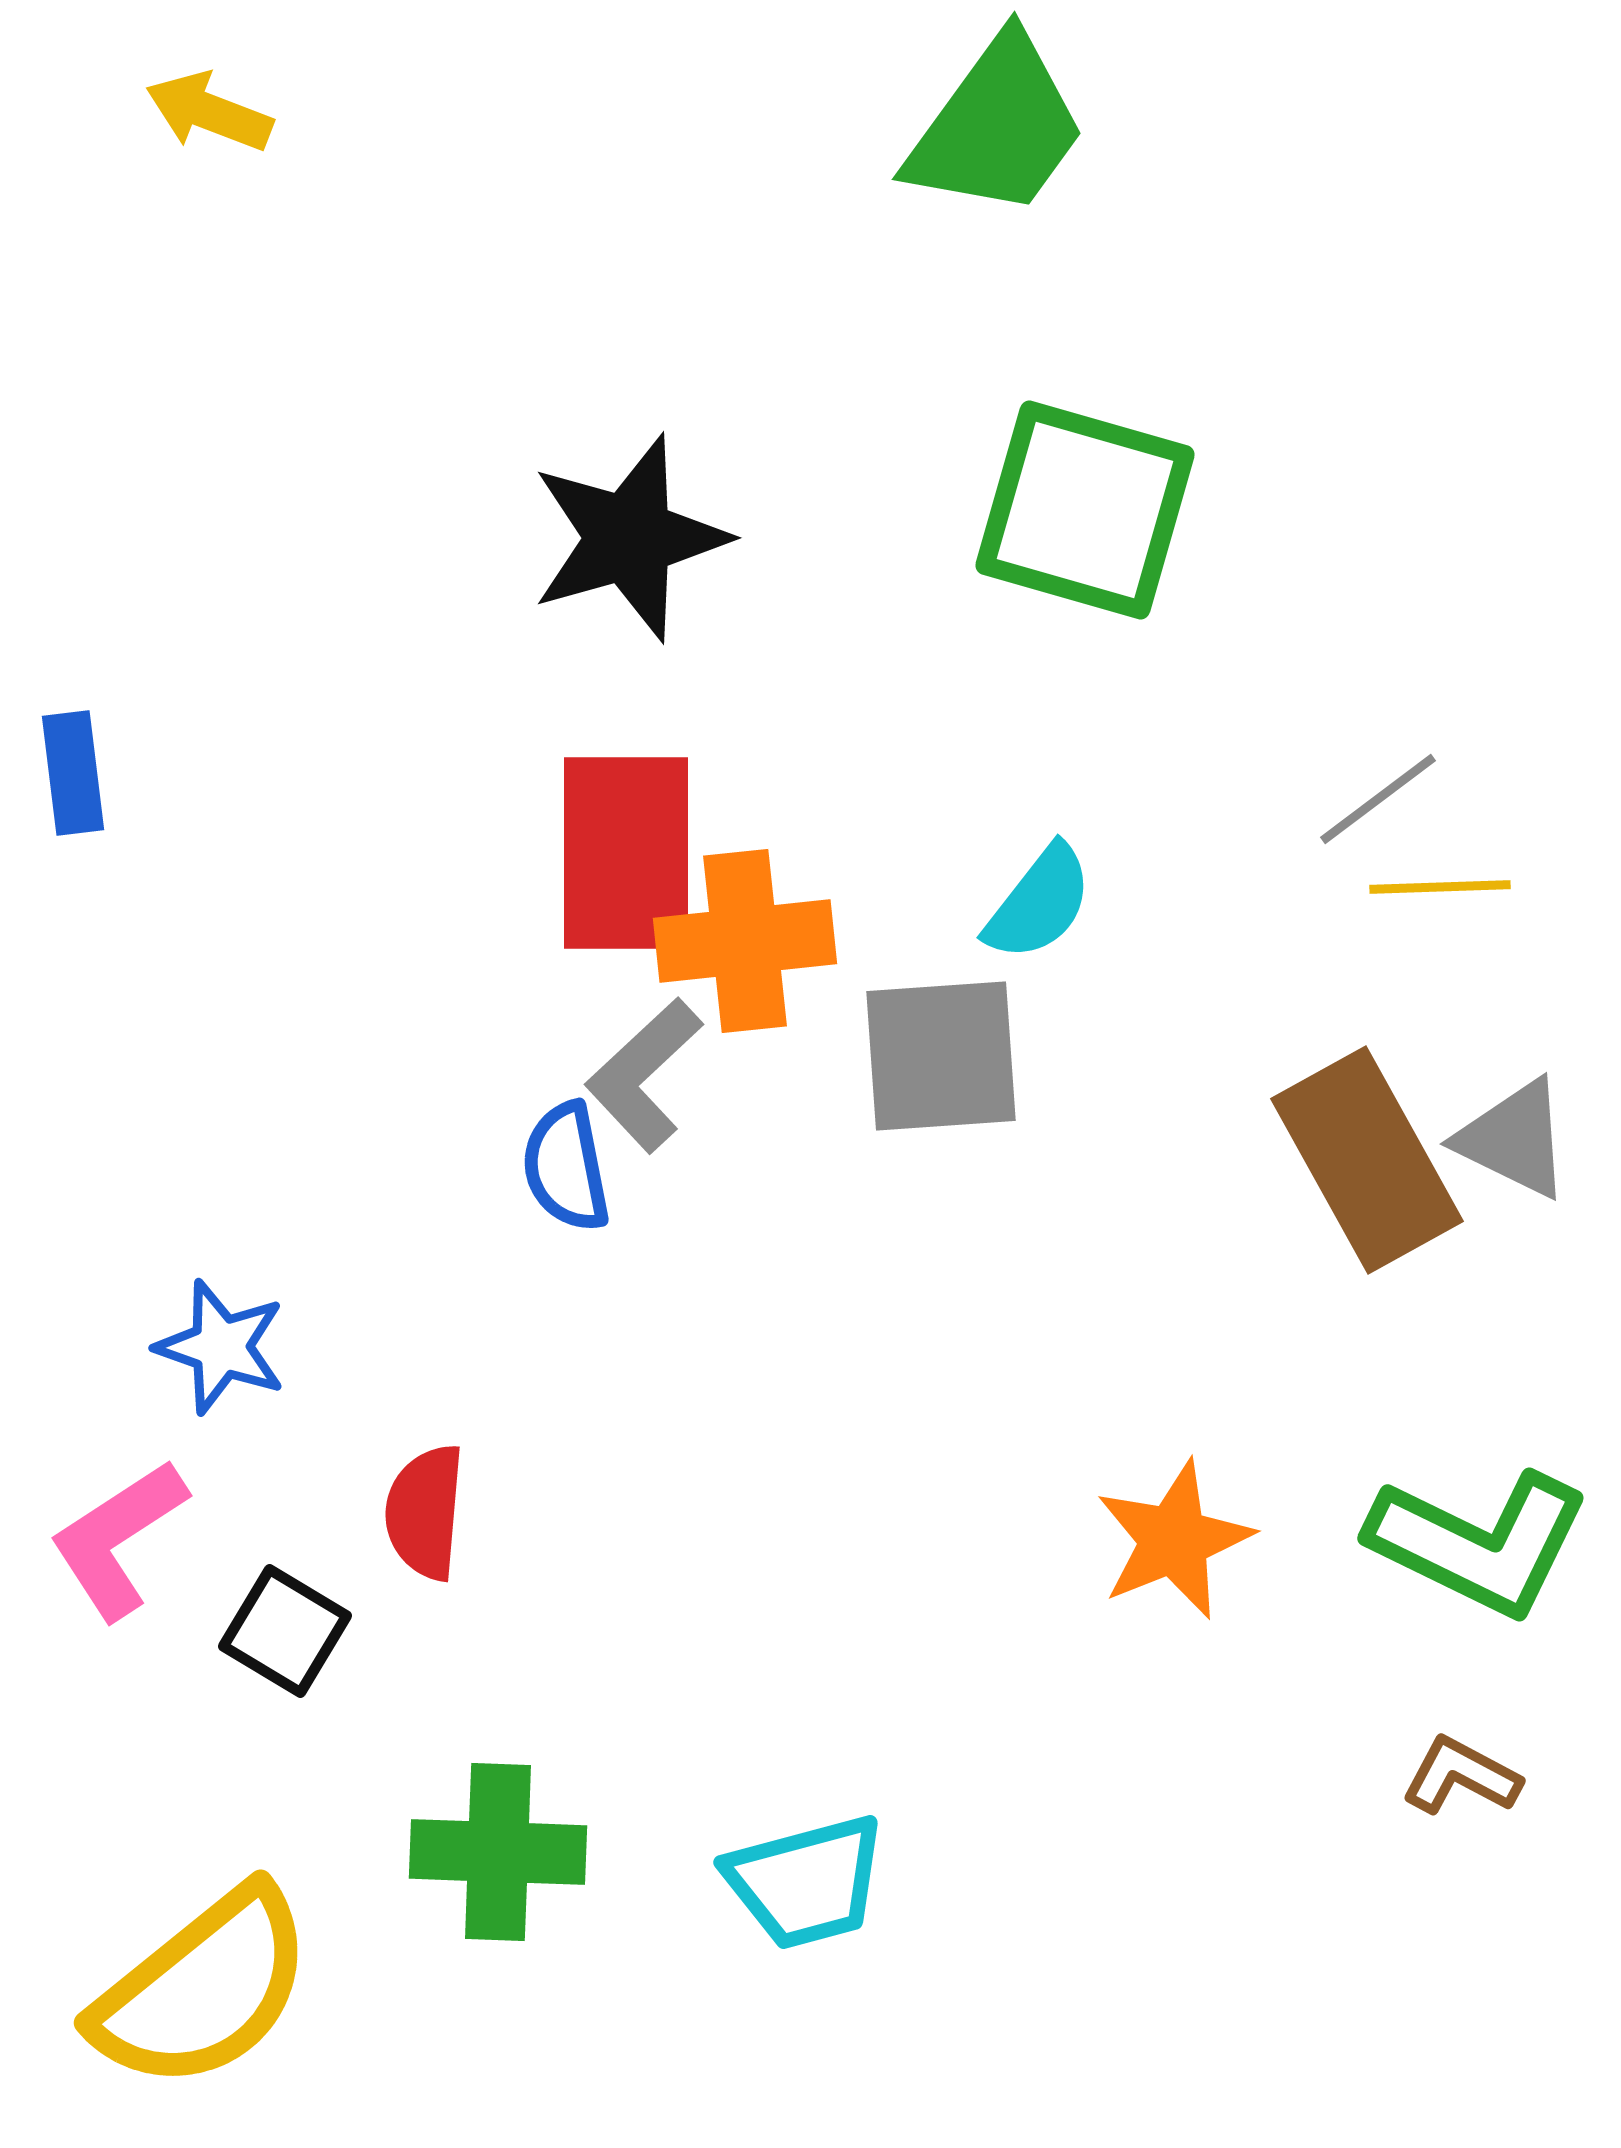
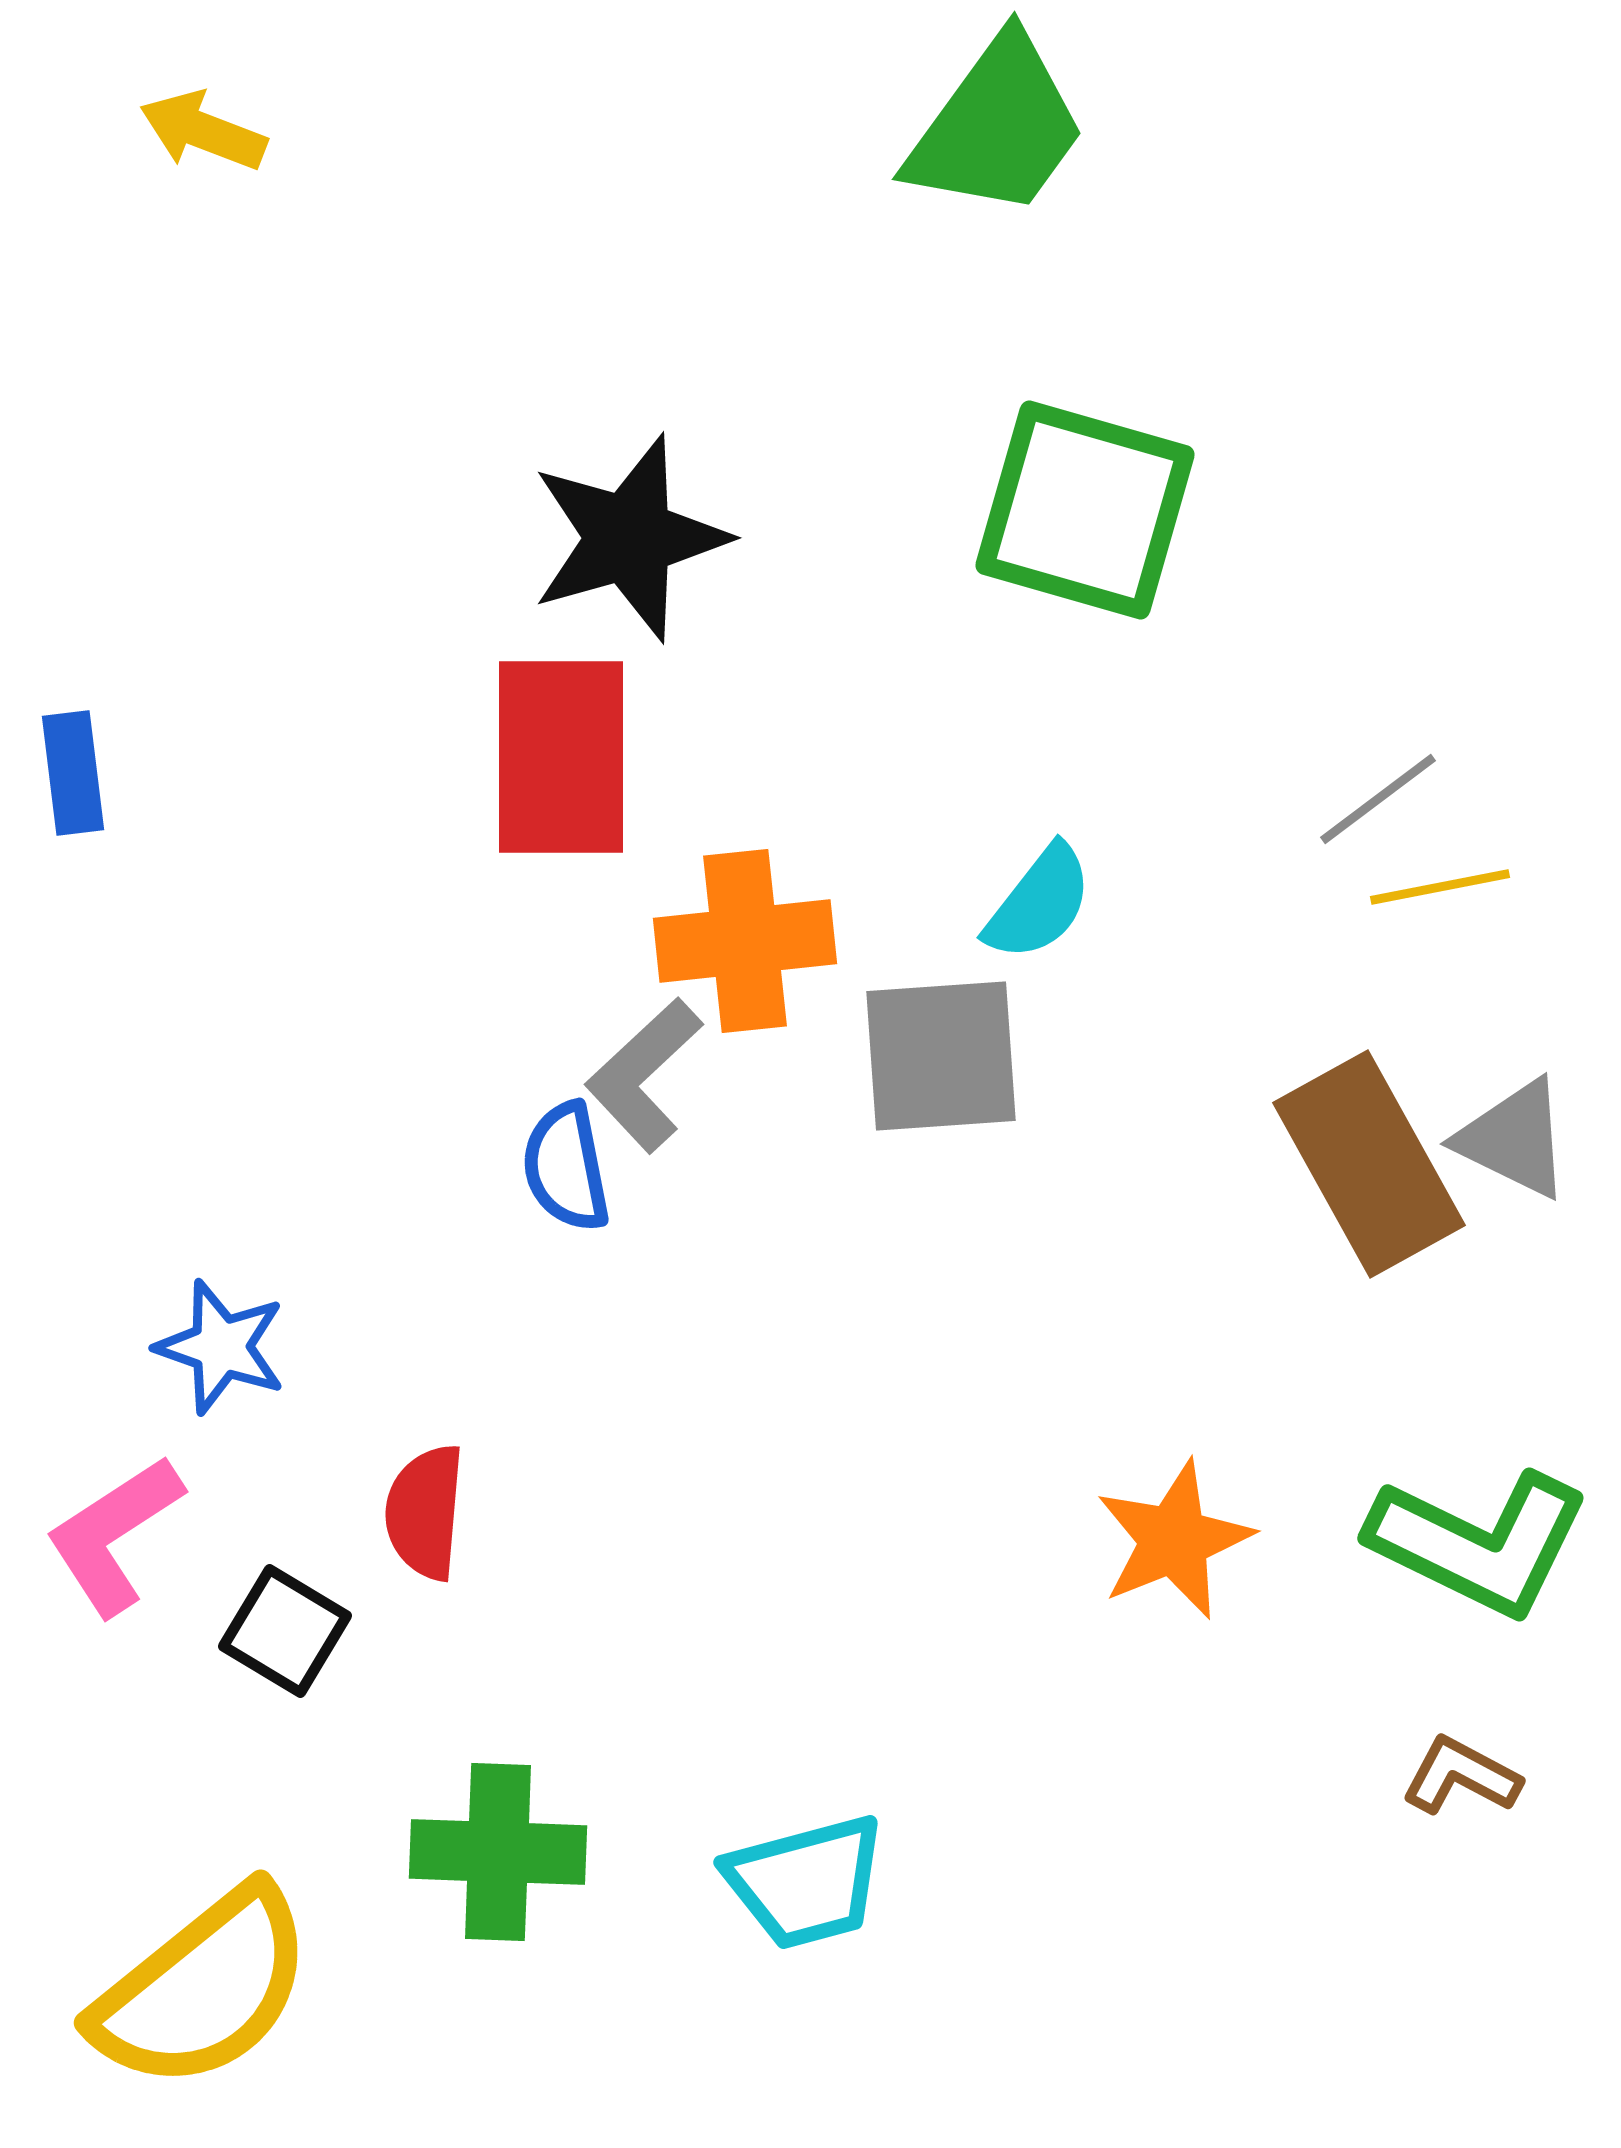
yellow arrow: moved 6 px left, 19 px down
red rectangle: moved 65 px left, 96 px up
yellow line: rotated 9 degrees counterclockwise
brown rectangle: moved 2 px right, 4 px down
pink L-shape: moved 4 px left, 4 px up
